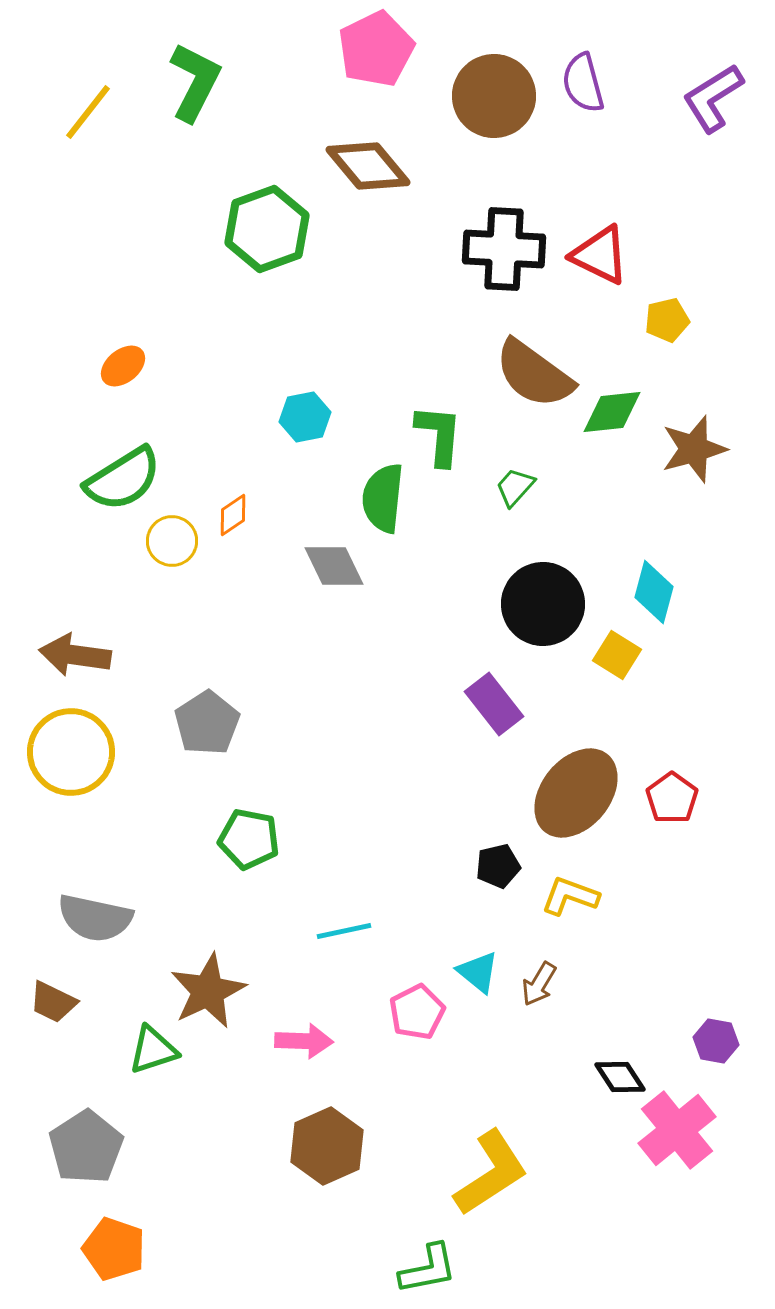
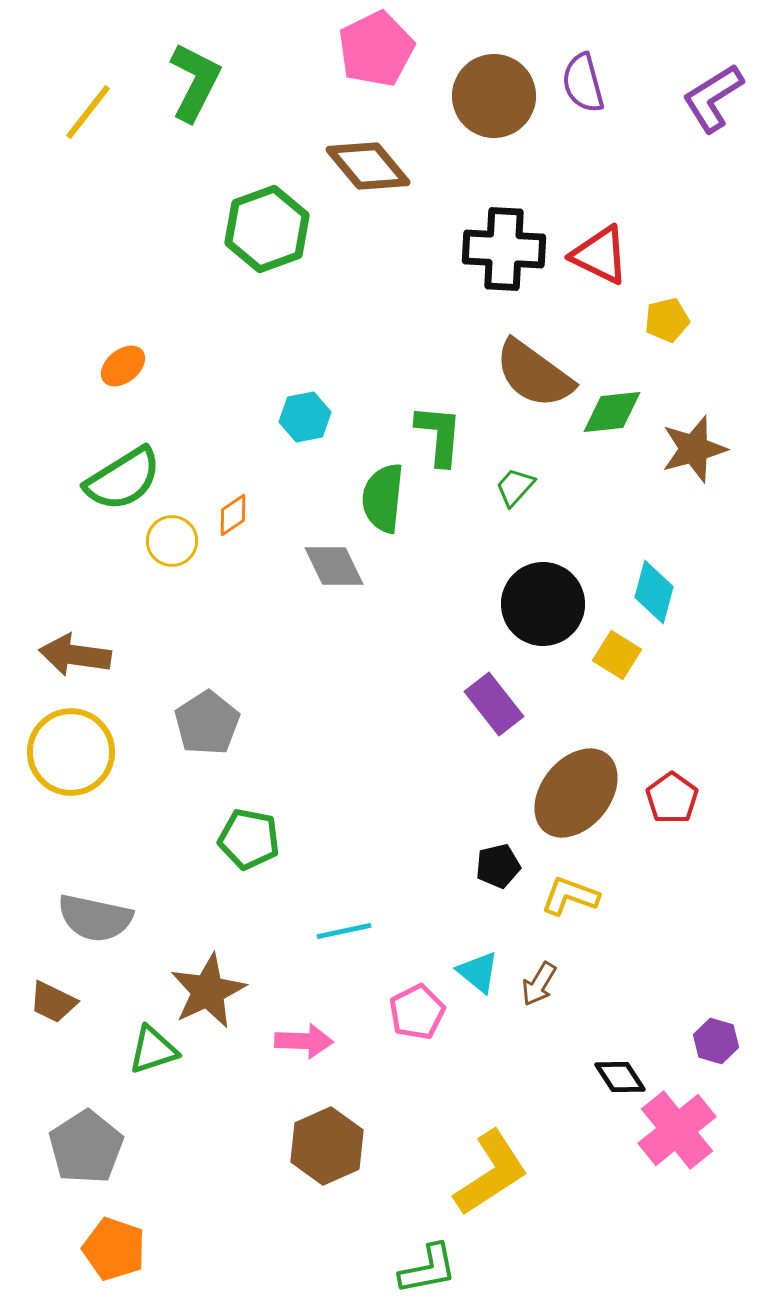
purple hexagon at (716, 1041): rotated 6 degrees clockwise
